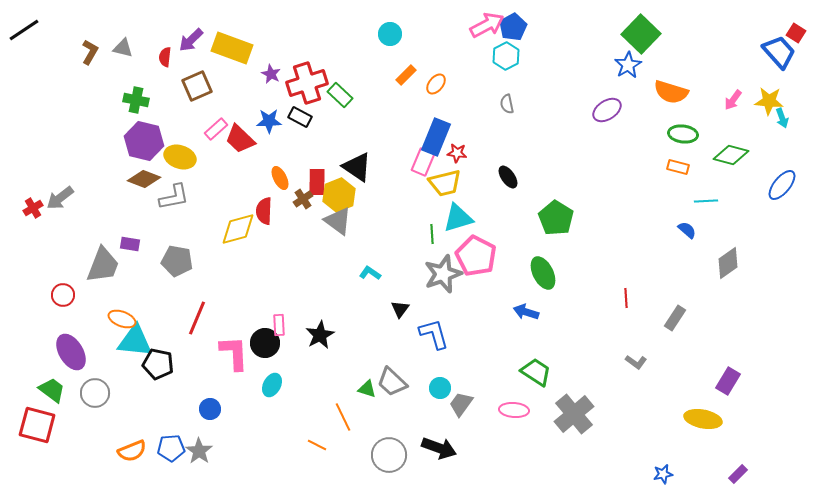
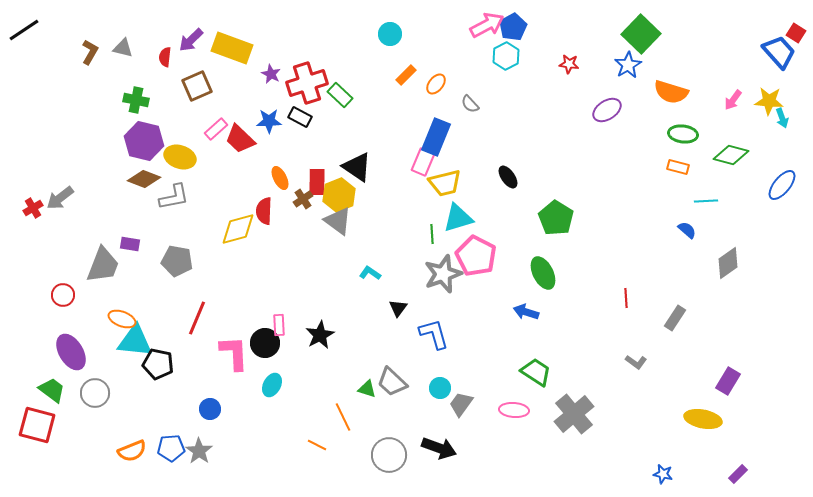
gray semicircle at (507, 104): moved 37 px left; rotated 30 degrees counterclockwise
red star at (457, 153): moved 112 px right, 89 px up
black triangle at (400, 309): moved 2 px left, 1 px up
blue star at (663, 474): rotated 24 degrees clockwise
